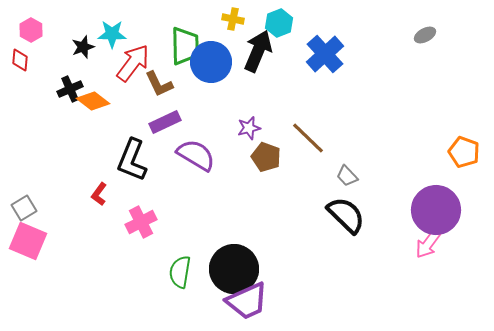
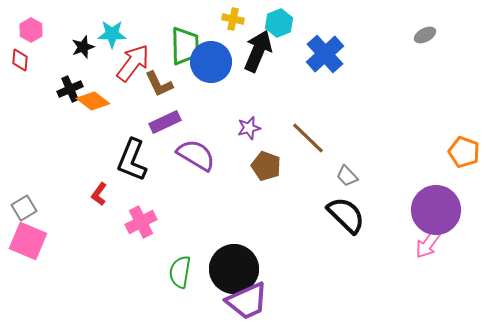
brown pentagon: moved 9 px down
